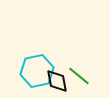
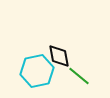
black diamond: moved 2 px right, 25 px up
